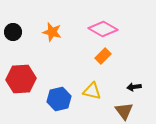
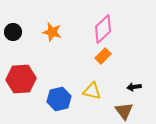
pink diamond: rotated 72 degrees counterclockwise
